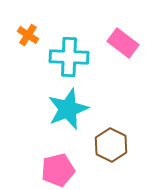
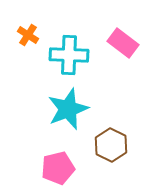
cyan cross: moved 2 px up
pink pentagon: moved 2 px up
